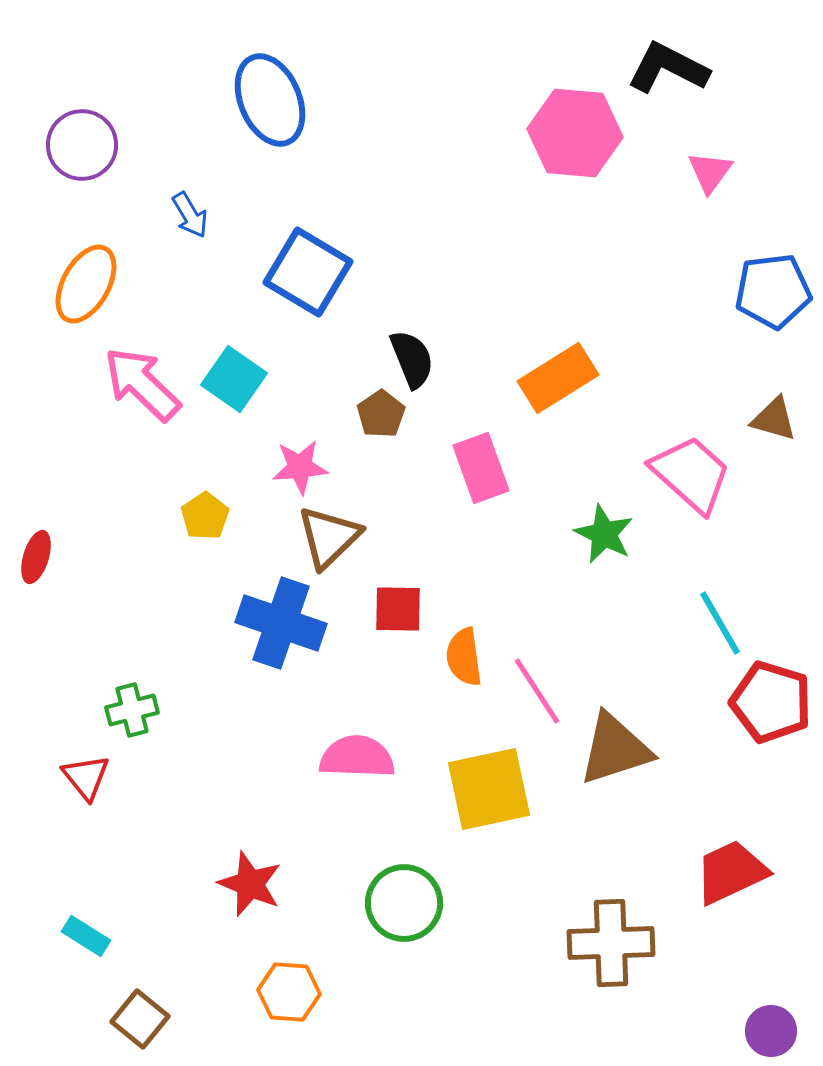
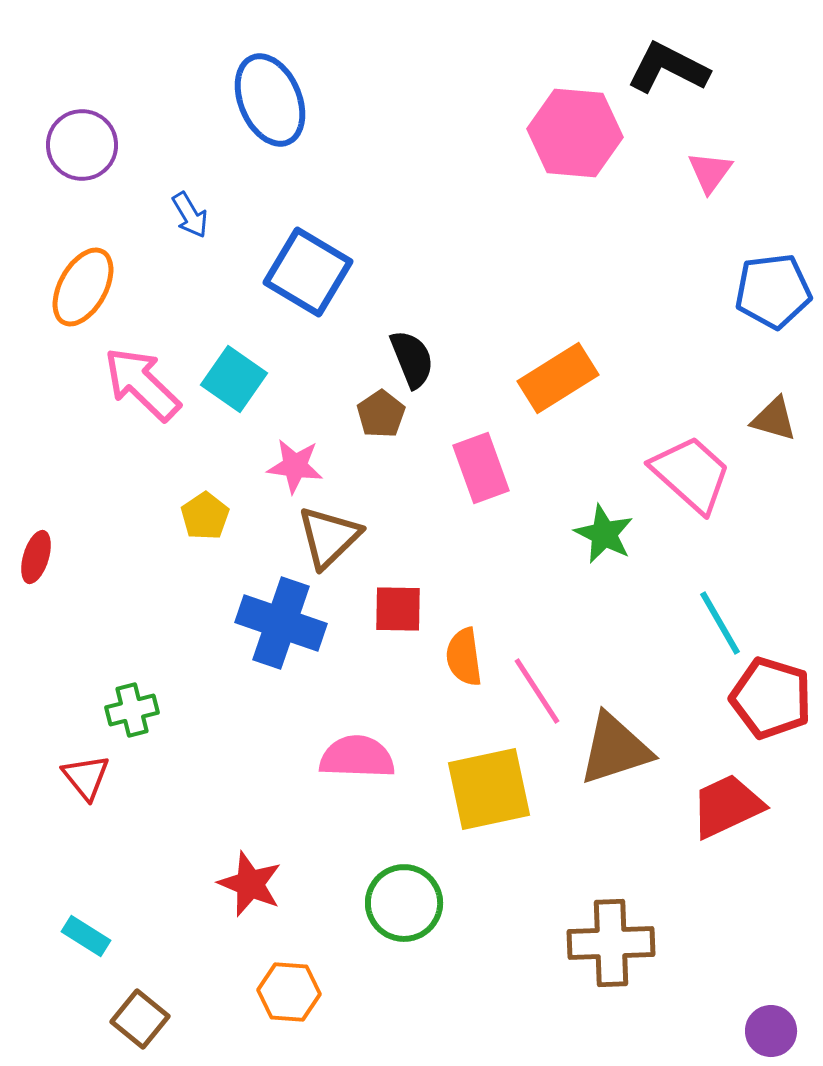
orange ellipse at (86, 284): moved 3 px left, 3 px down
pink star at (300, 467): moved 5 px left, 1 px up; rotated 12 degrees clockwise
red pentagon at (771, 702): moved 4 px up
red trapezoid at (731, 872): moved 4 px left, 66 px up
